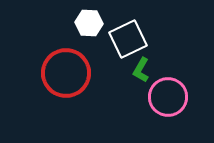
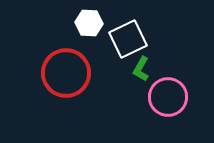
green L-shape: moved 1 px up
